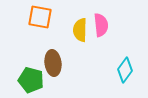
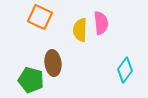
orange square: rotated 15 degrees clockwise
pink semicircle: moved 2 px up
